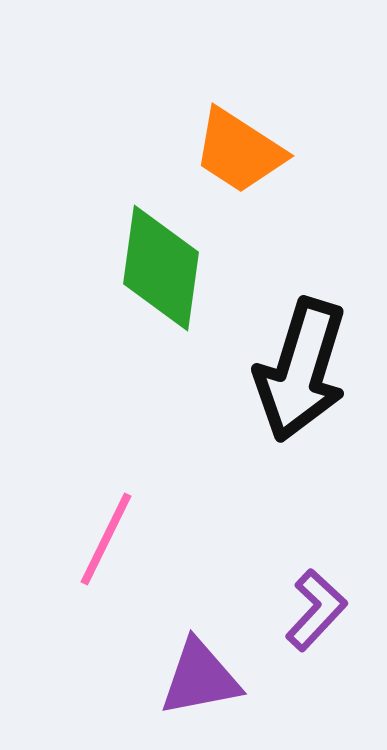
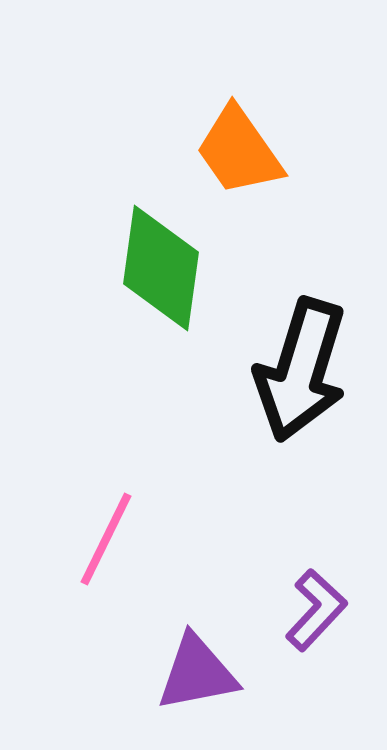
orange trapezoid: rotated 22 degrees clockwise
purple triangle: moved 3 px left, 5 px up
